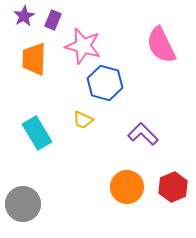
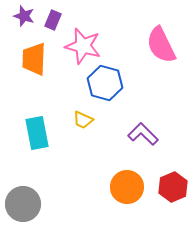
purple star: rotated 25 degrees counterclockwise
cyan rectangle: rotated 20 degrees clockwise
